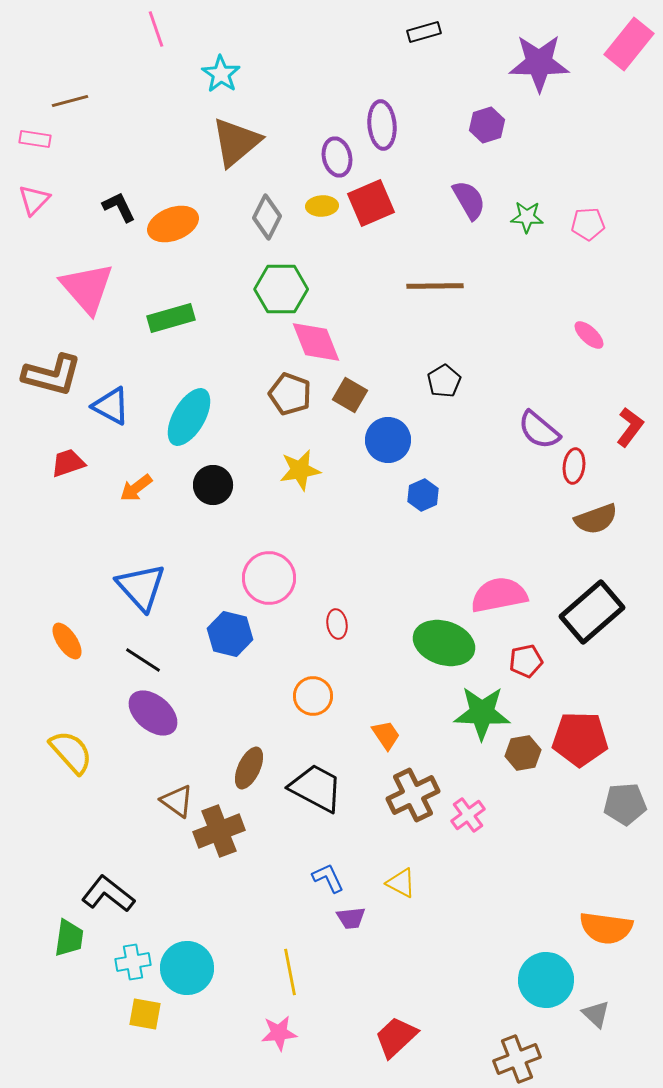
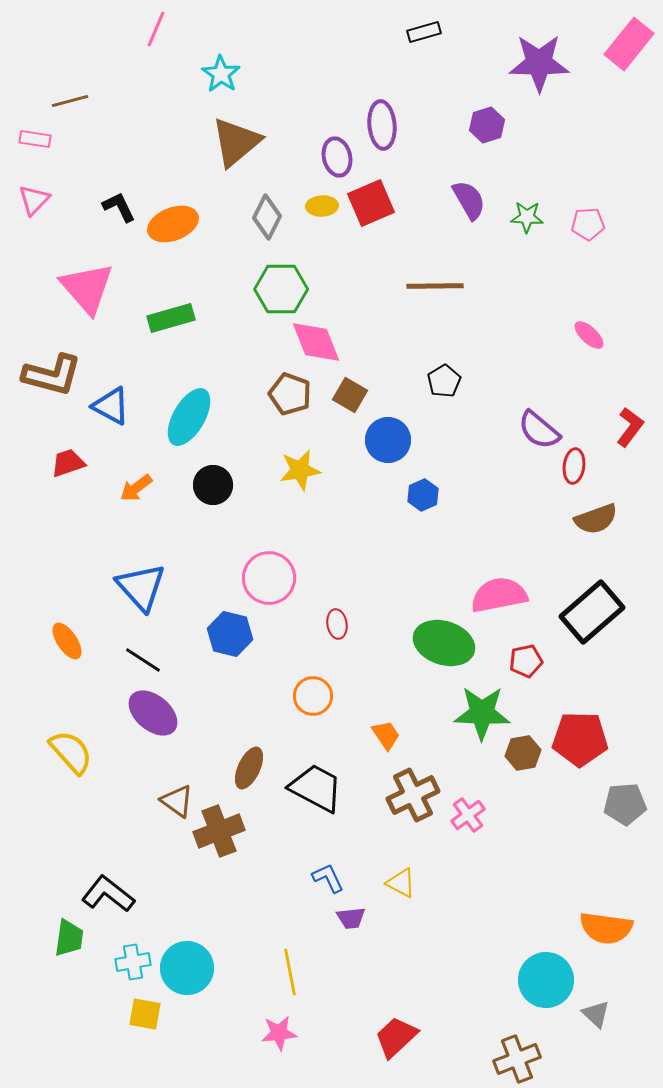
pink line at (156, 29): rotated 42 degrees clockwise
